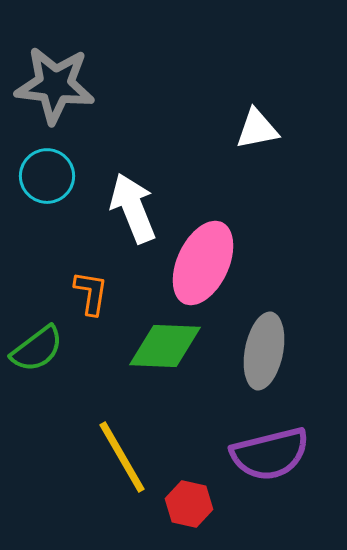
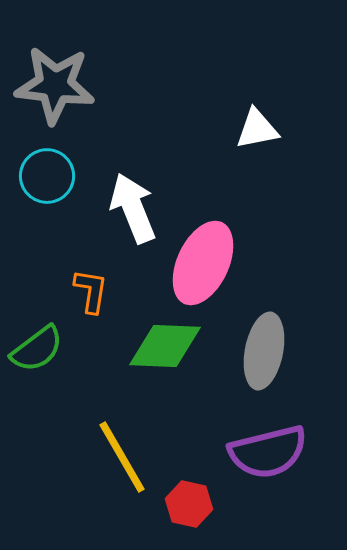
orange L-shape: moved 2 px up
purple semicircle: moved 2 px left, 2 px up
